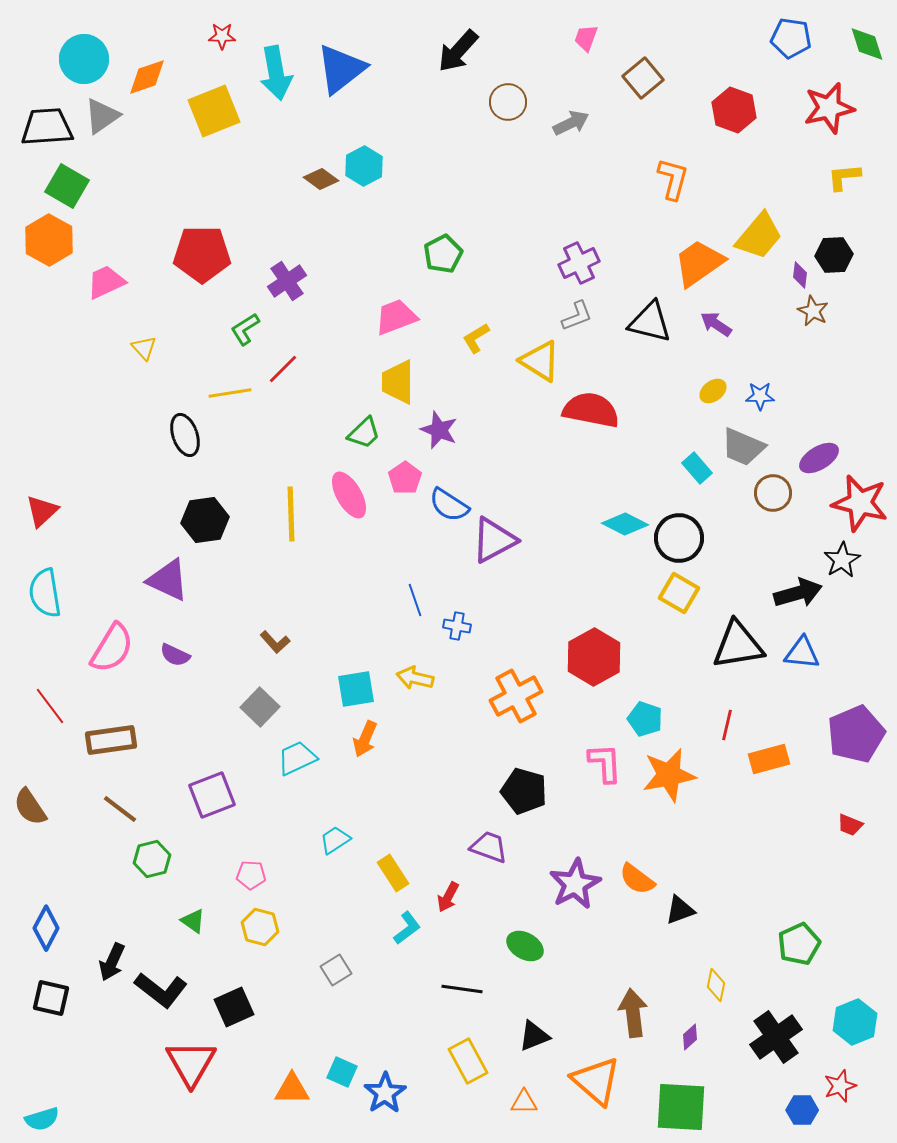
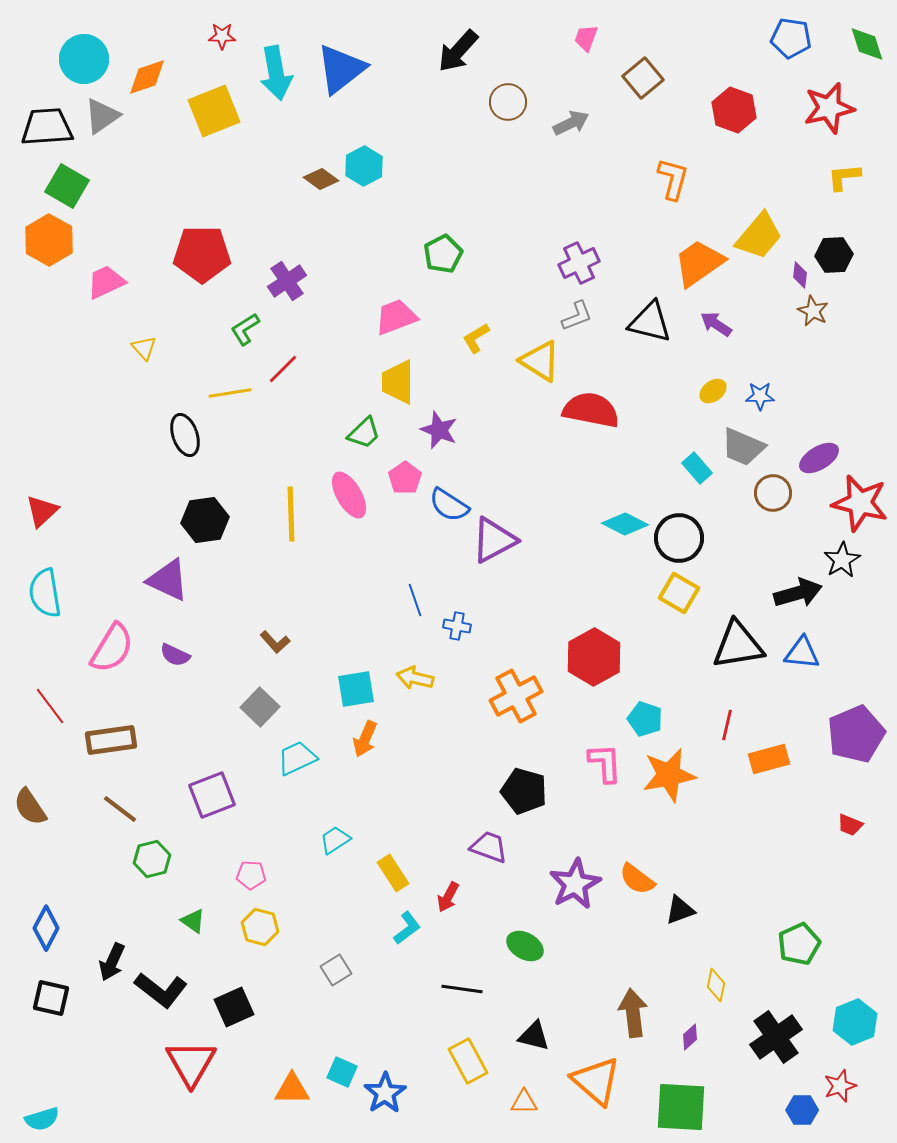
black triangle at (534, 1036): rotated 36 degrees clockwise
